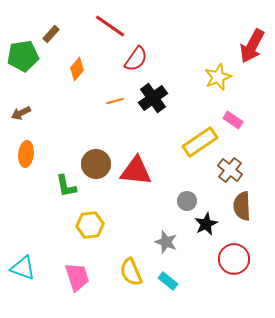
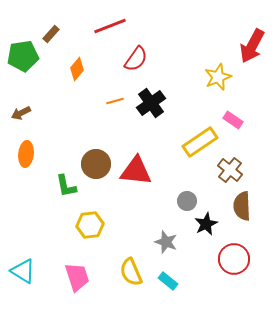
red line: rotated 56 degrees counterclockwise
black cross: moved 2 px left, 5 px down
cyan triangle: moved 3 px down; rotated 12 degrees clockwise
